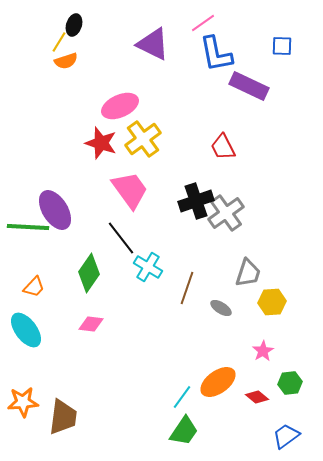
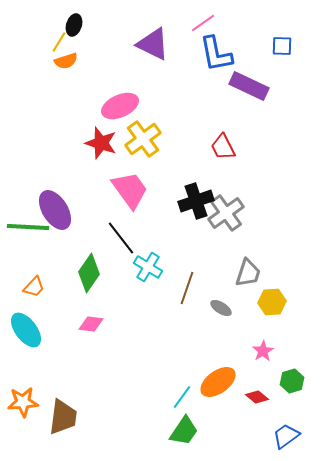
green hexagon: moved 2 px right, 2 px up; rotated 10 degrees counterclockwise
